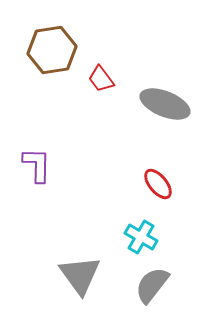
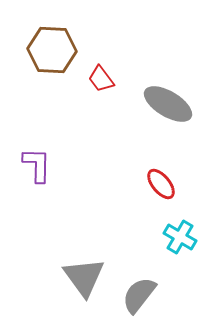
brown hexagon: rotated 12 degrees clockwise
gray ellipse: moved 3 px right; rotated 9 degrees clockwise
red ellipse: moved 3 px right
cyan cross: moved 39 px right
gray triangle: moved 4 px right, 2 px down
gray semicircle: moved 13 px left, 10 px down
